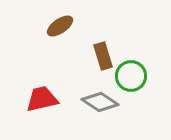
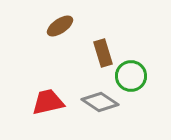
brown rectangle: moved 3 px up
red trapezoid: moved 6 px right, 3 px down
